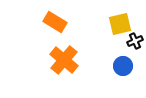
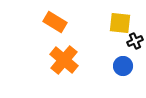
yellow square: moved 1 px up; rotated 20 degrees clockwise
